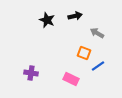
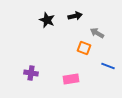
orange square: moved 5 px up
blue line: moved 10 px right; rotated 56 degrees clockwise
pink rectangle: rotated 35 degrees counterclockwise
